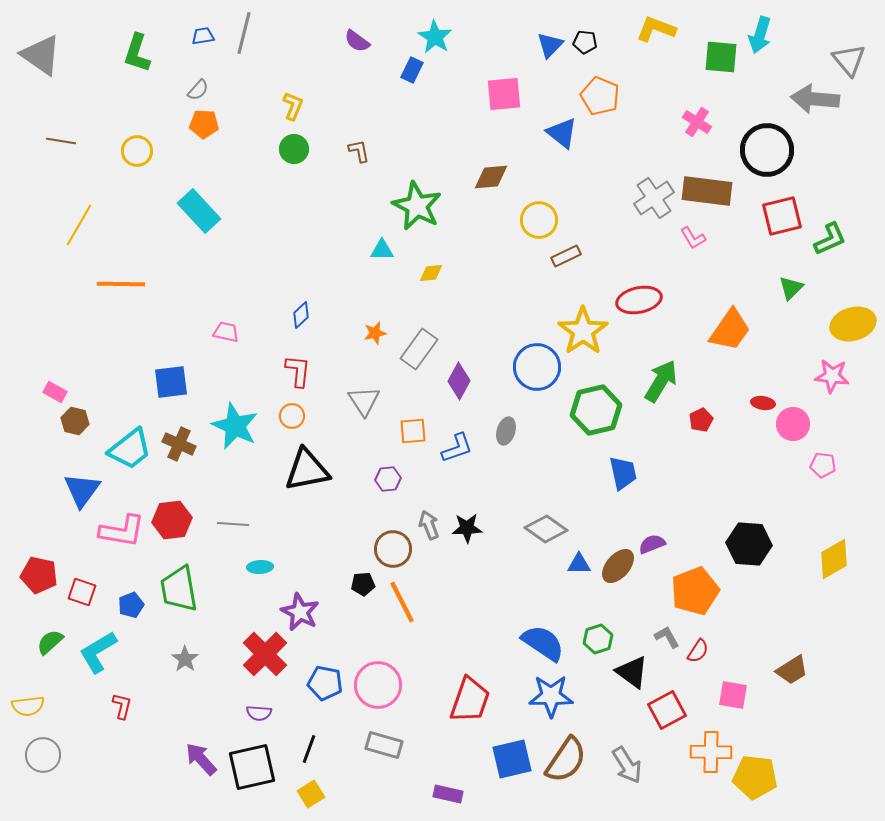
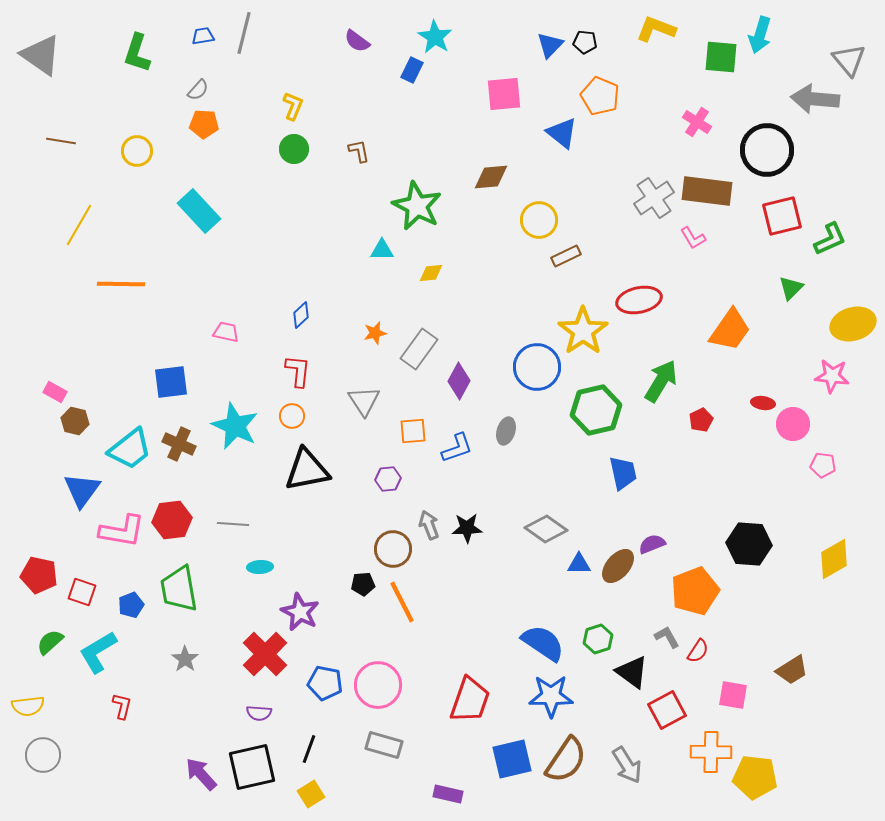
purple arrow at (201, 759): moved 15 px down
